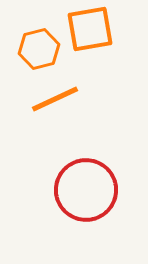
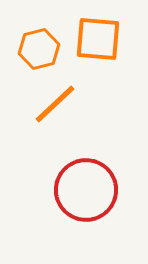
orange square: moved 8 px right, 10 px down; rotated 15 degrees clockwise
orange line: moved 5 px down; rotated 18 degrees counterclockwise
